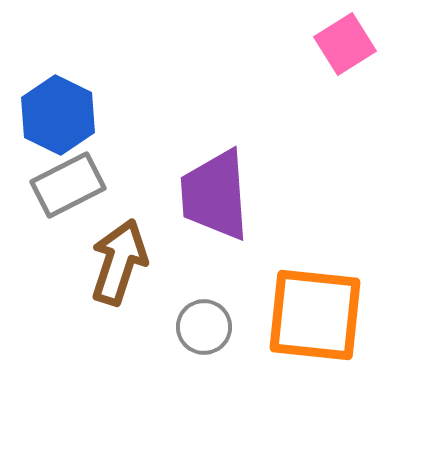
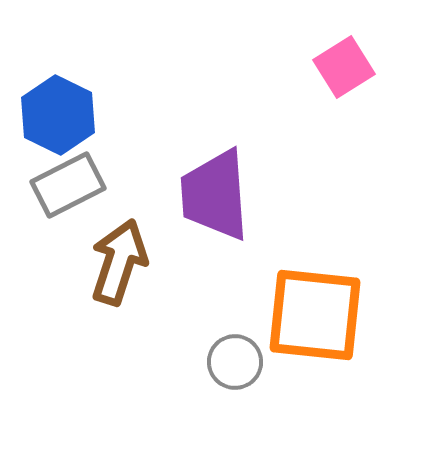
pink square: moved 1 px left, 23 px down
gray circle: moved 31 px right, 35 px down
